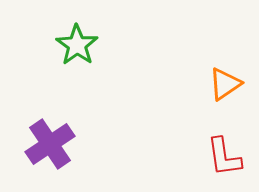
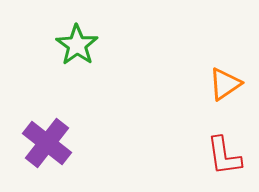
purple cross: moved 3 px left, 1 px up; rotated 18 degrees counterclockwise
red L-shape: moved 1 px up
